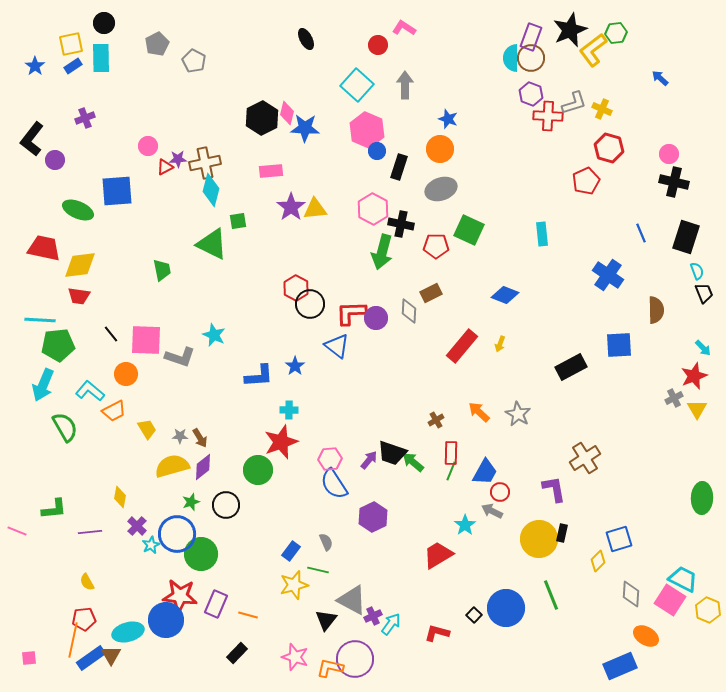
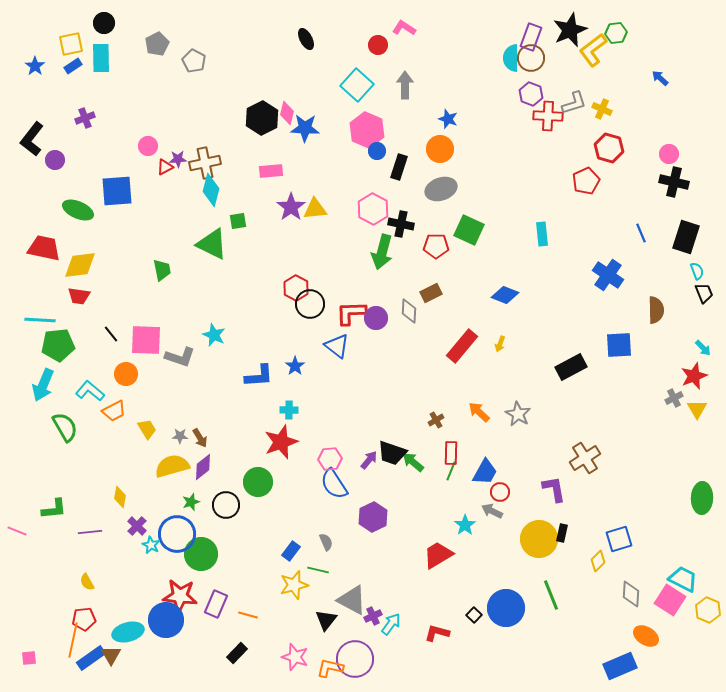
green circle at (258, 470): moved 12 px down
cyan star at (151, 545): rotated 18 degrees counterclockwise
